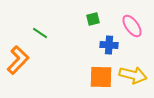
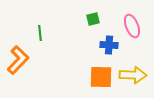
pink ellipse: rotated 15 degrees clockwise
green line: rotated 49 degrees clockwise
yellow arrow: rotated 12 degrees counterclockwise
